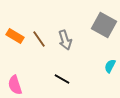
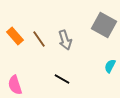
orange rectangle: rotated 18 degrees clockwise
